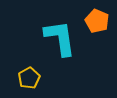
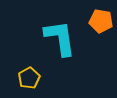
orange pentagon: moved 4 px right; rotated 15 degrees counterclockwise
